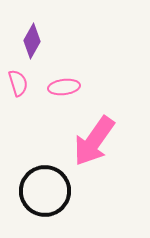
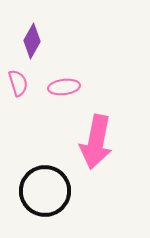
pink arrow: moved 2 px right, 1 px down; rotated 24 degrees counterclockwise
